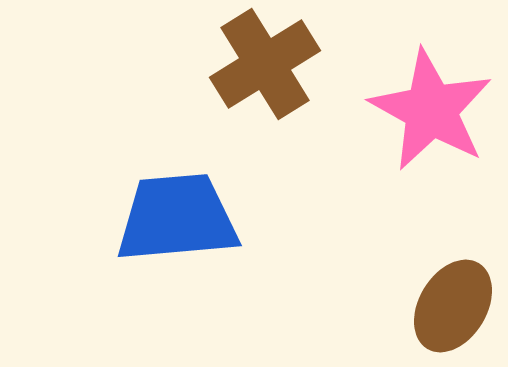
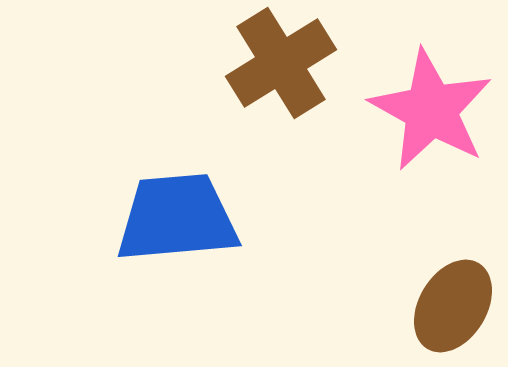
brown cross: moved 16 px right, 1 px up
